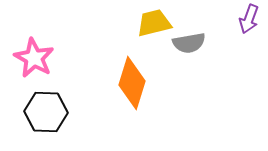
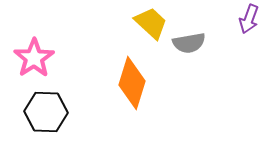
yellow trapezoid: moved 3 px left; rotated 57 degrees clockwise
pink star: rotated 9 degrees clockwise
